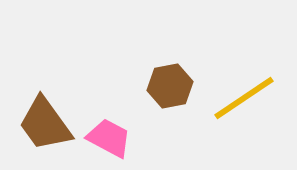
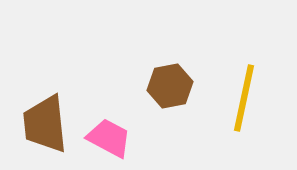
yellow line: rotated 44 degrees counterclockwise
brown trapezoid: rotated 30 degrees clockwise
